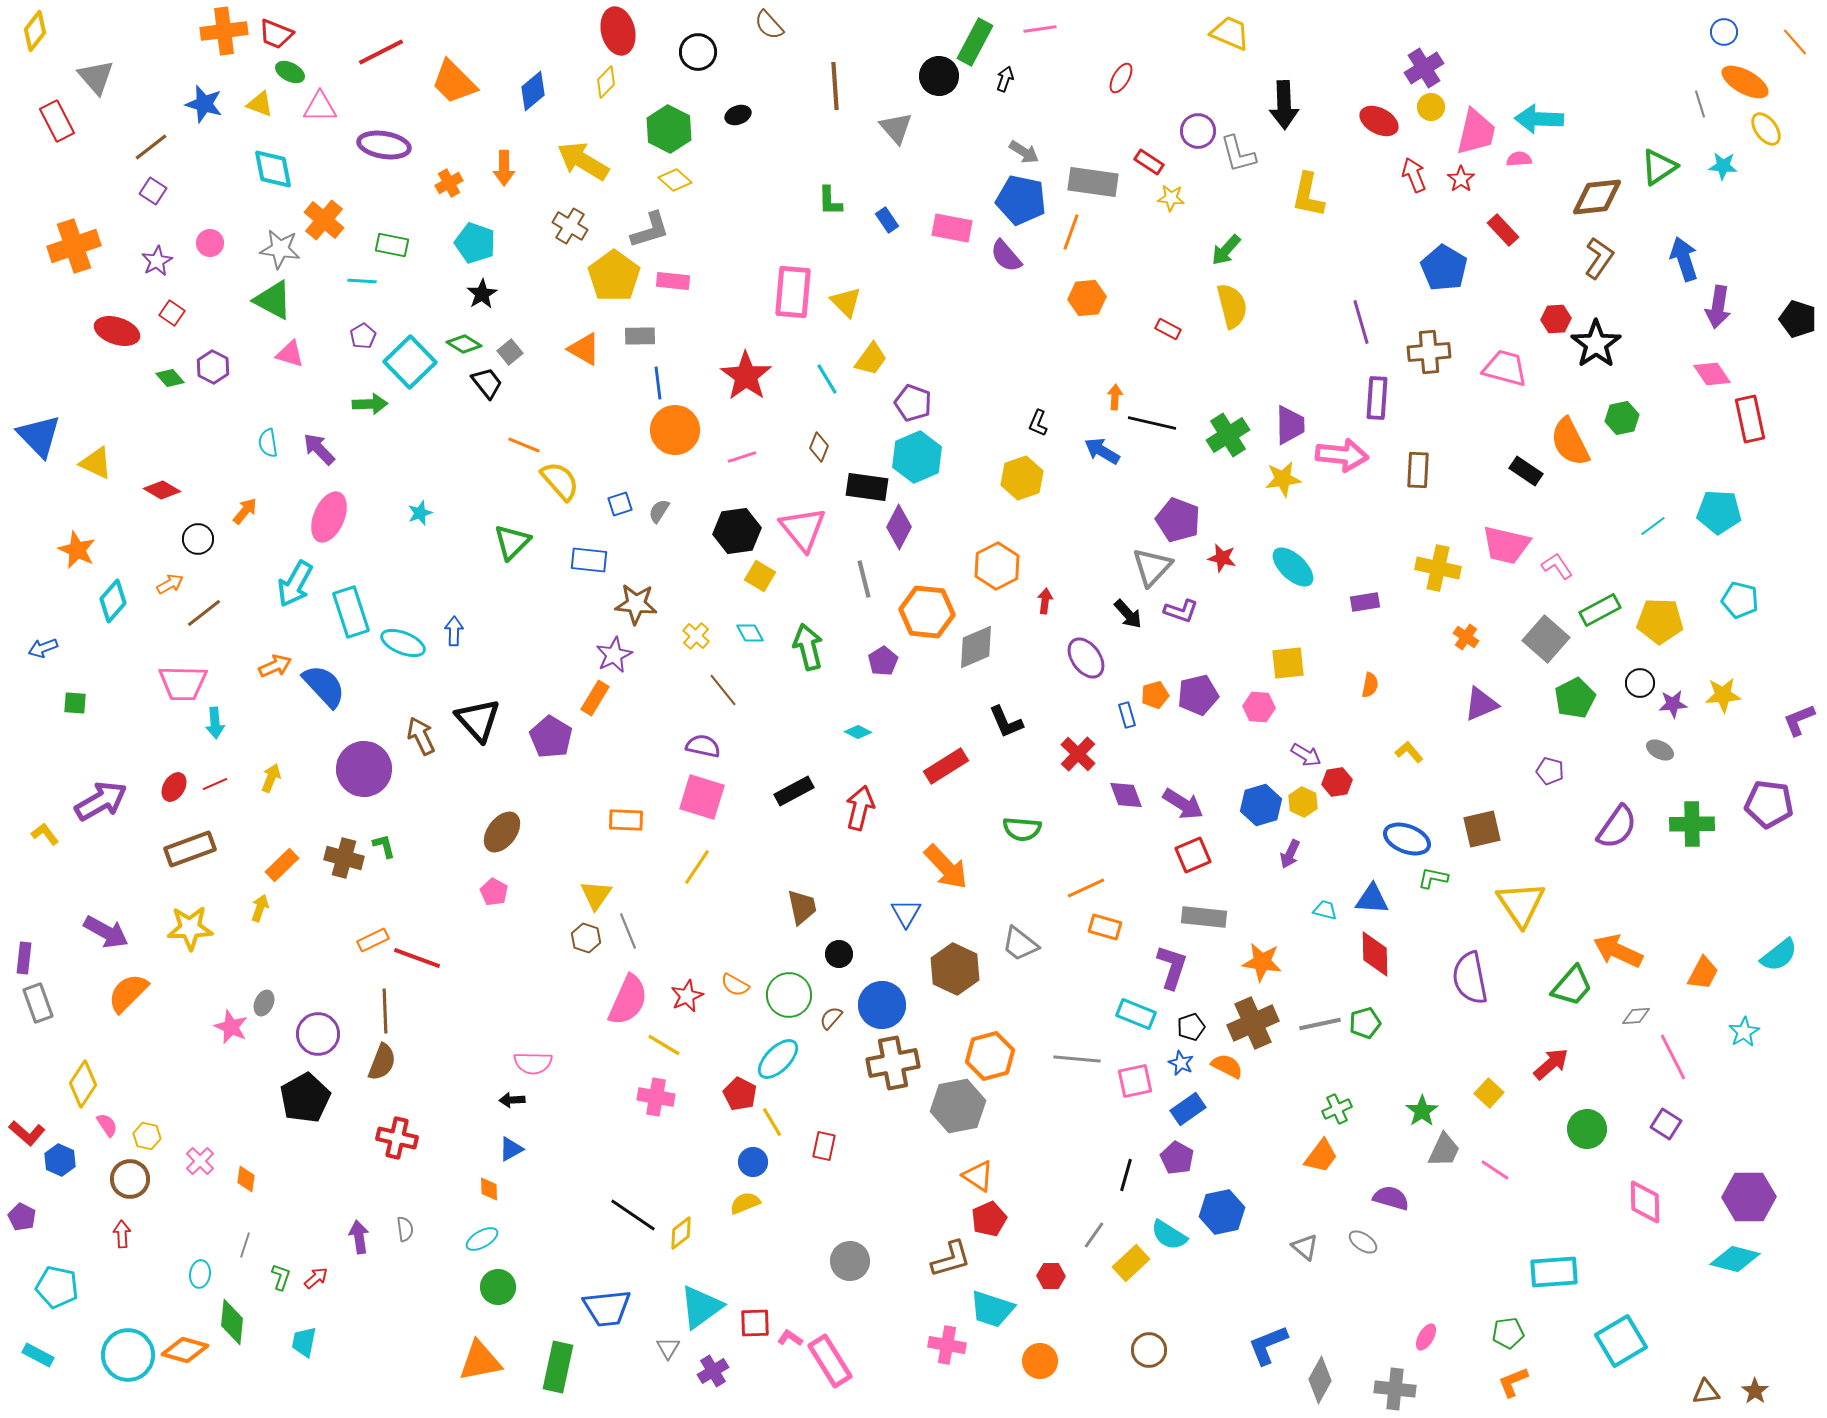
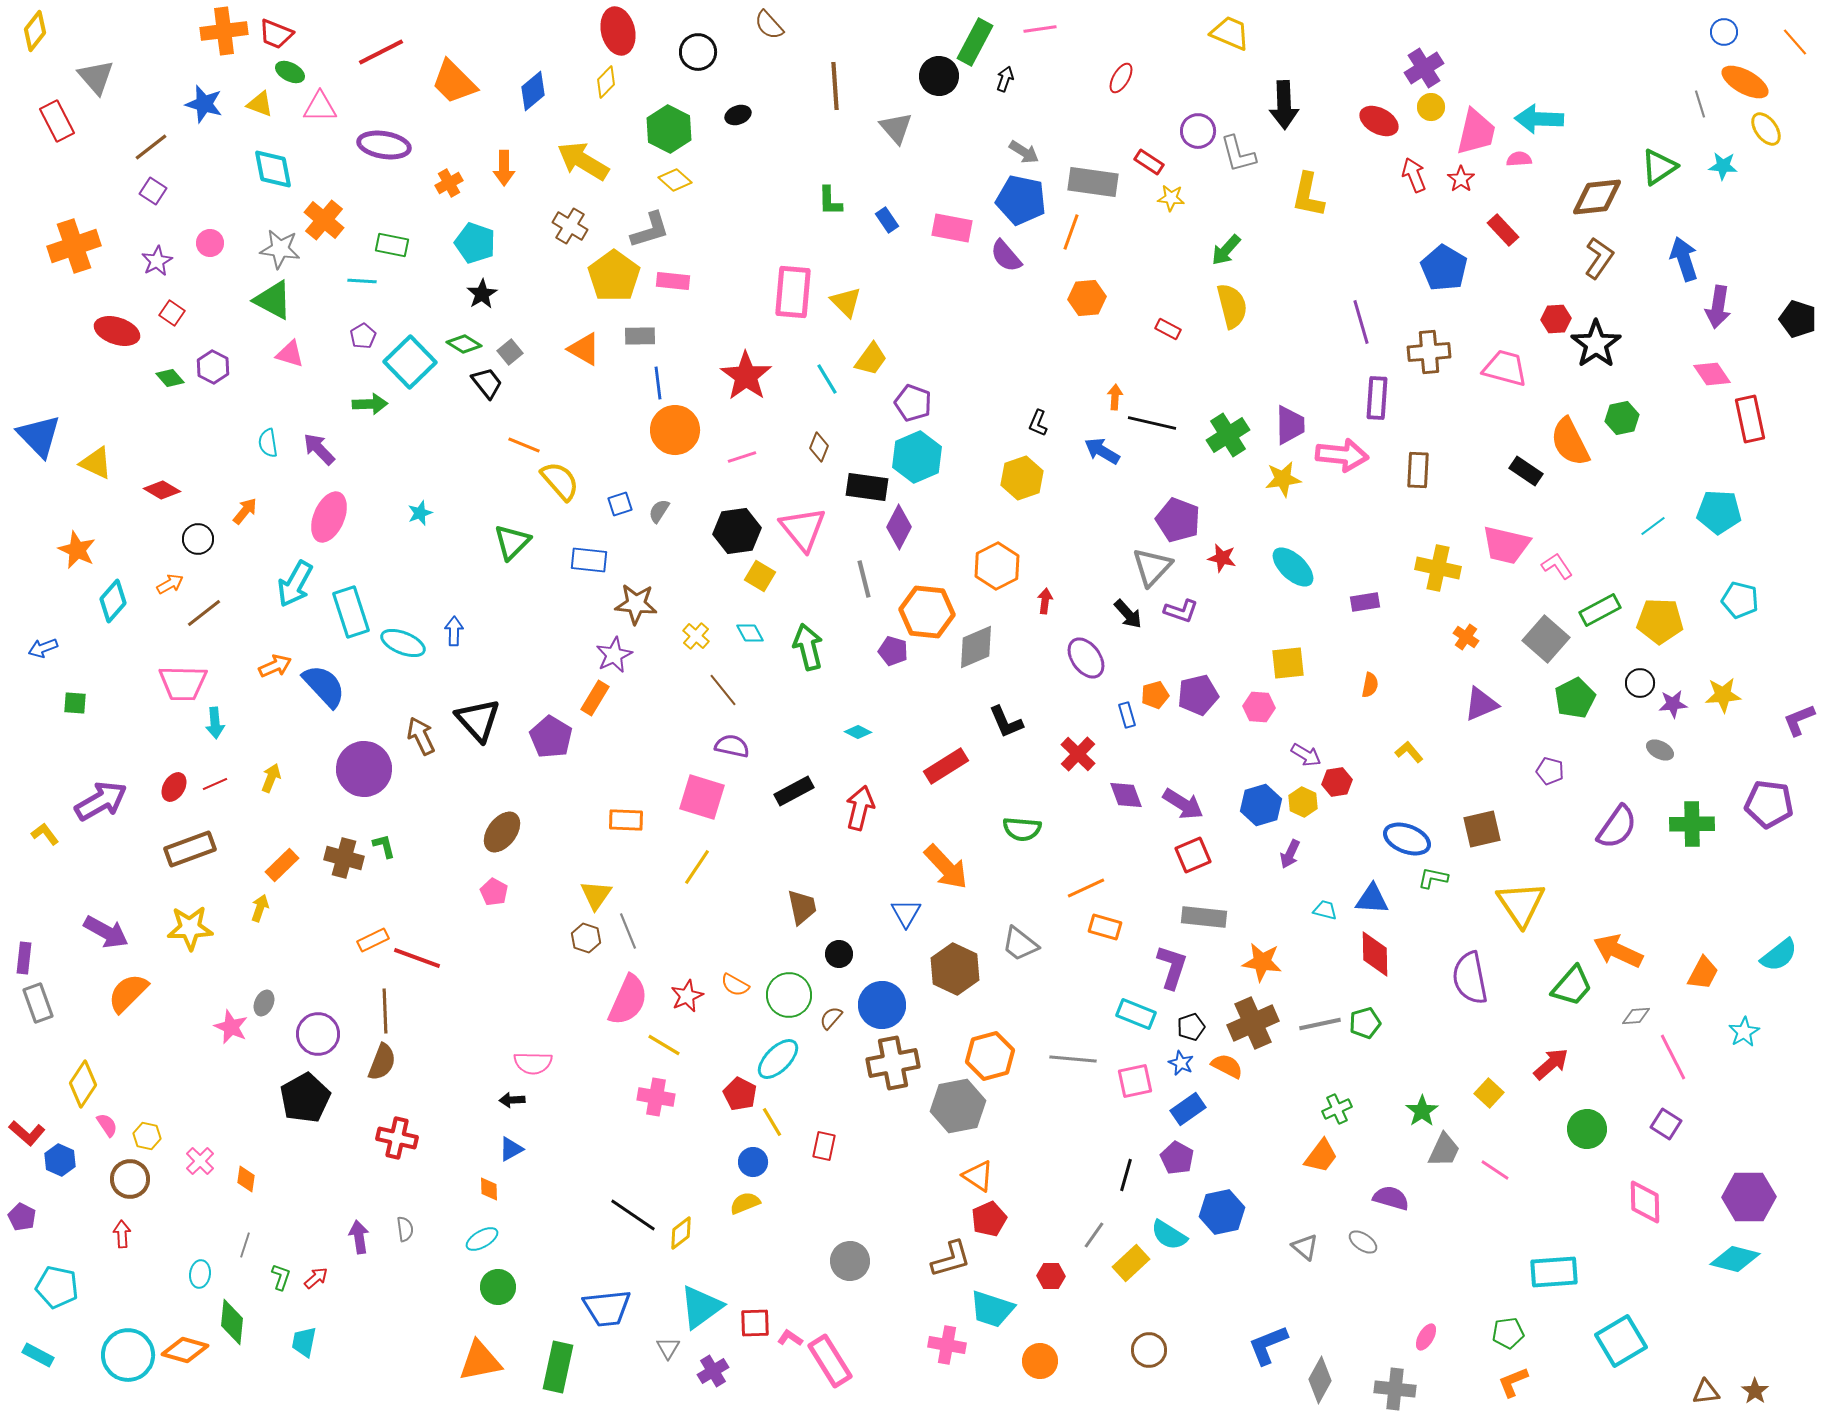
purple pentagon at (883, 661): moved 10 px right, 10 px up; rotated 24 degrees counterclockwise
purple semicircle at (703, 746): moved 29 px right
gray line at (1077, 1059): moved 4 px left
